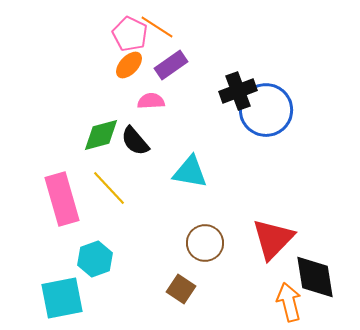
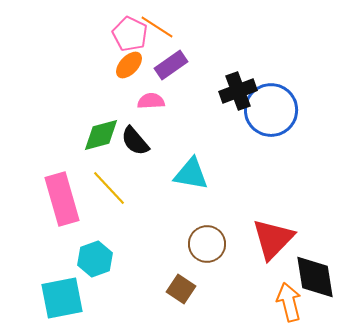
blue circle: moved 5 px right
cyan triangle: moved 1 px right, 2 px down
brown circle: moved 2 px right, 1 px down
